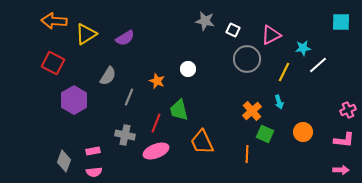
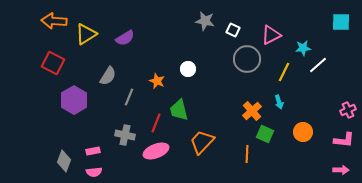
orange trapezoid: rotated 68 degrees clockwise
